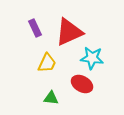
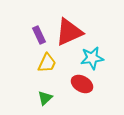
purple rectangle: moved 4 px right, 7 px down
cyan star: rotated 15 degrees counterclockwise
green triangle: moved 6 px left; rotated 49 degrees counterclockwise
